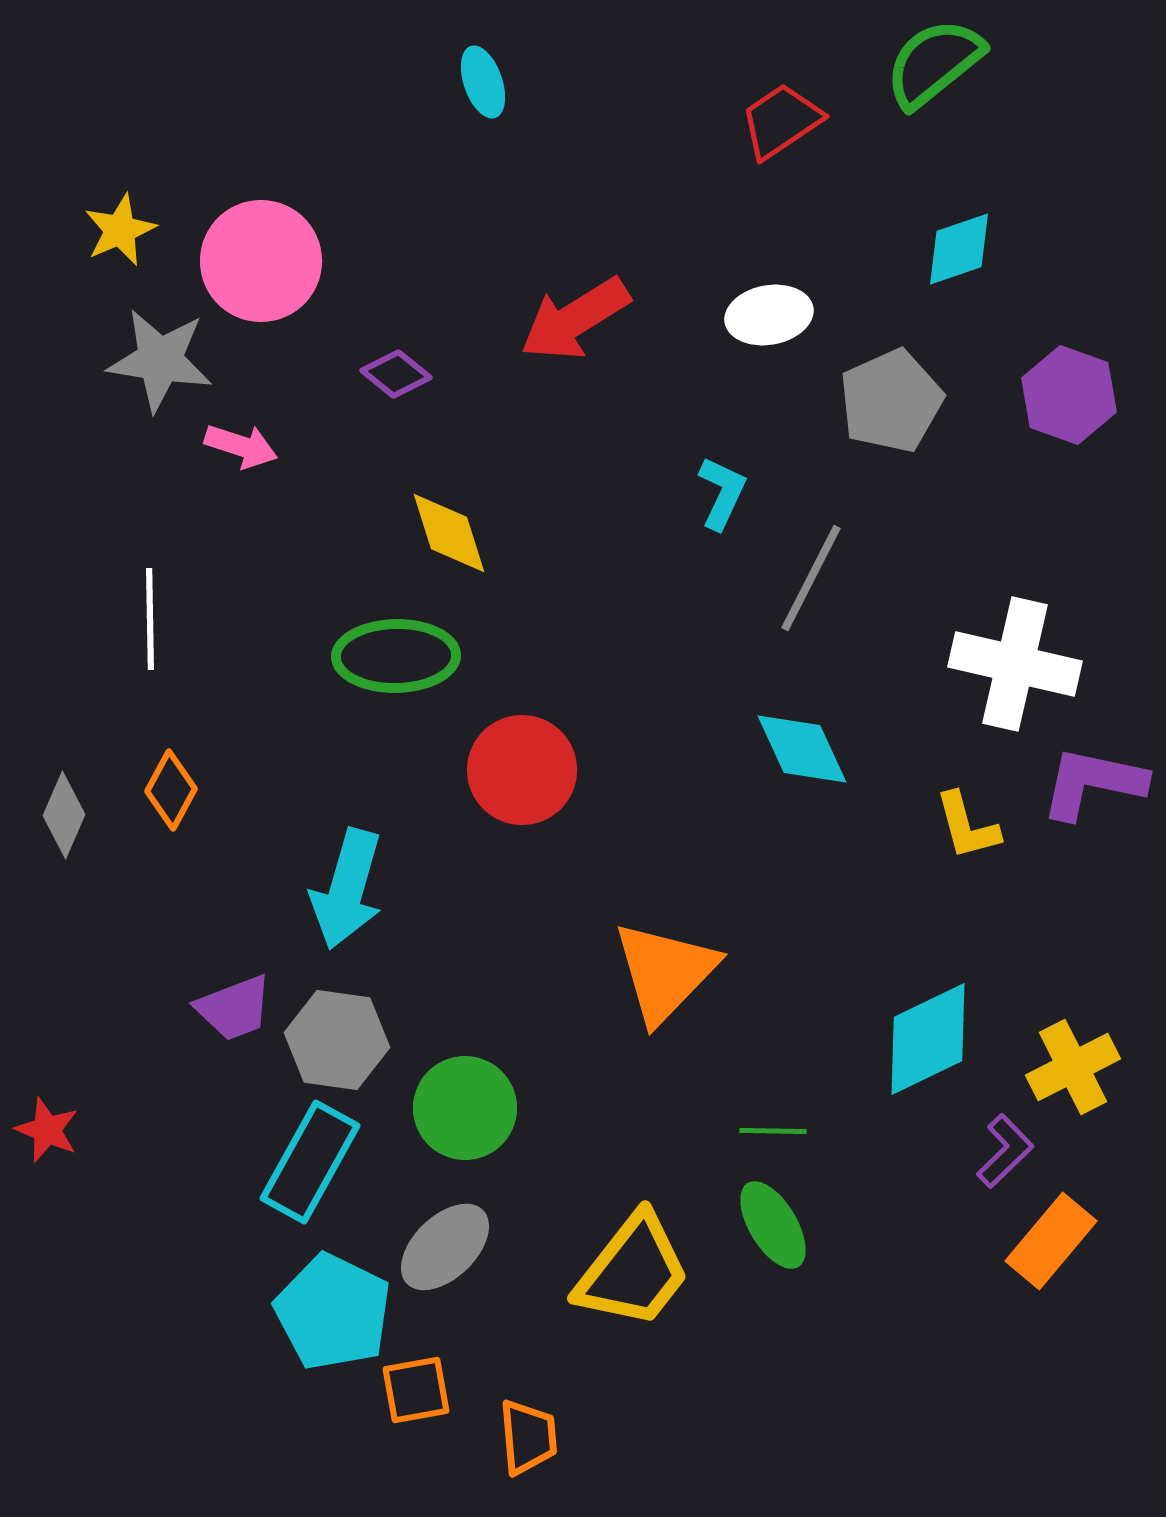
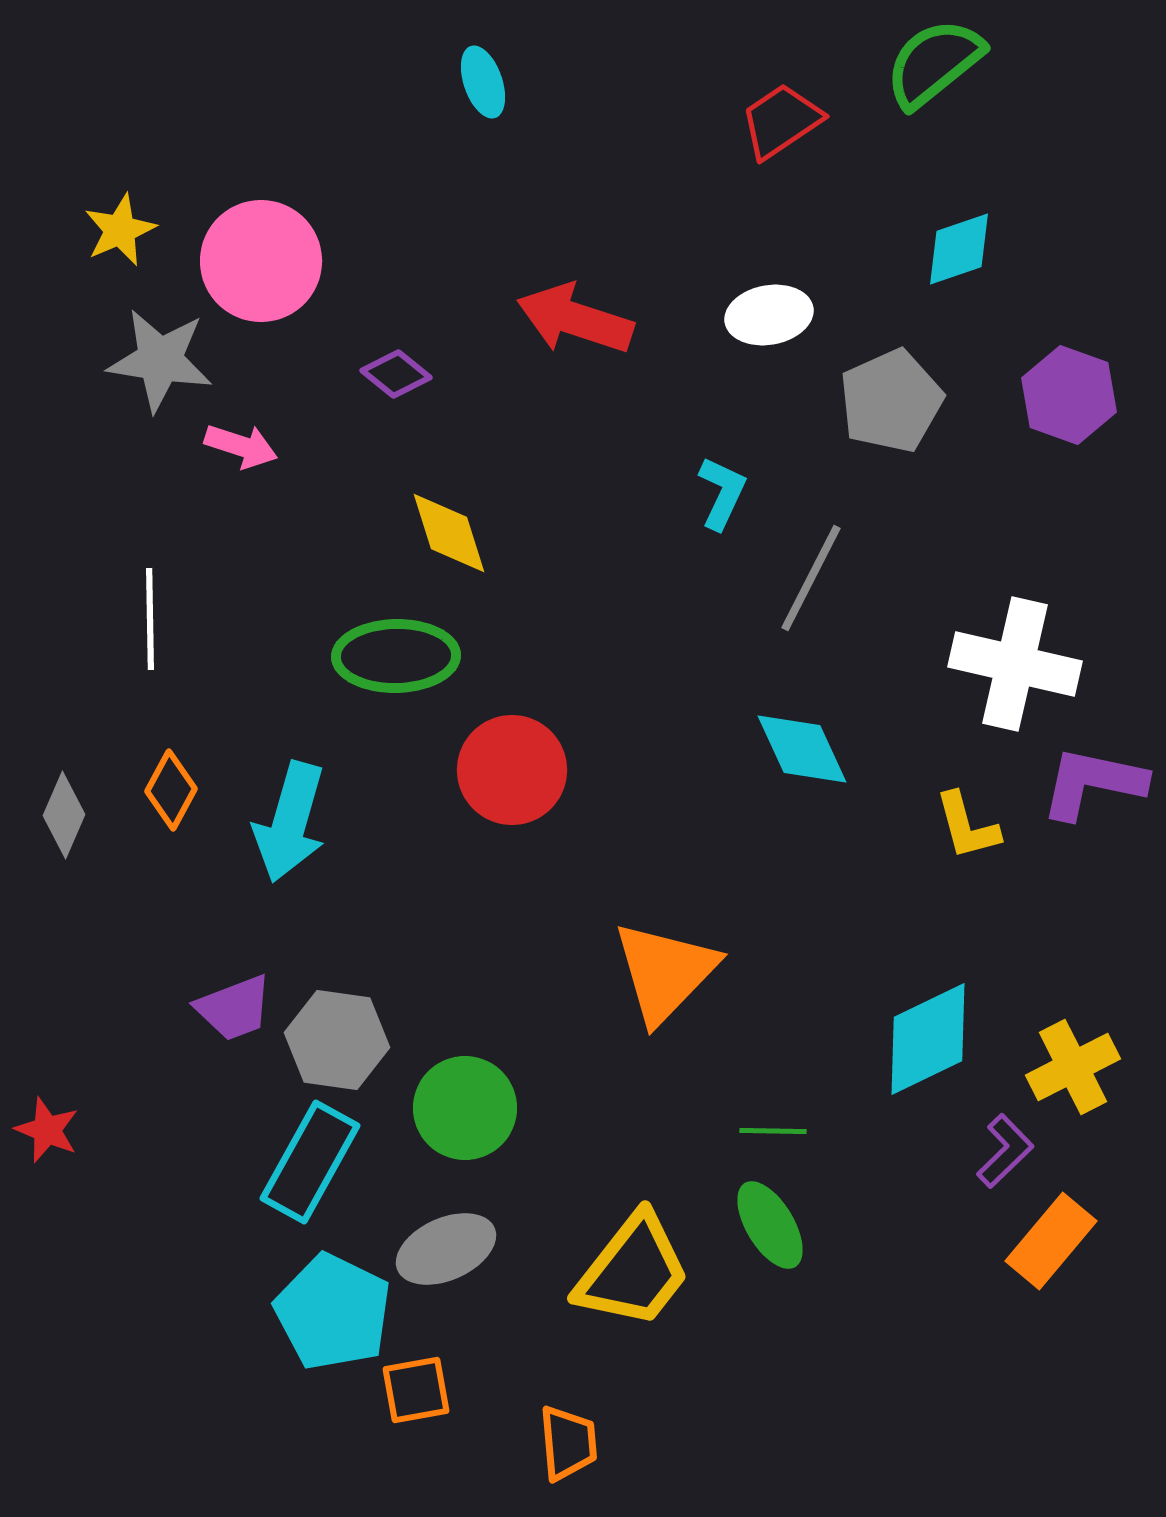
red arrow at (575, 319): rotated 50 degrees clockwise
red circle at (522, 770): moved 10 px left
cyan arrow at (347, 889): moved 57 px left, 67 px up
green ellipse at (773, 1225): moved 3 px left
gray ellipse at (445, 1247): moved 1 px right, 2 px down; rotated 20 degrees clockwise
orange trapezoid at (528, 1437): moved 40 px right, 6 px down
